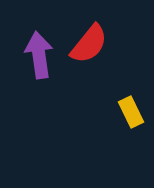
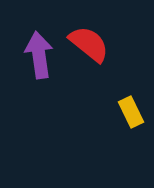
red semicircle: rotated 90 degrees counterclockwise
